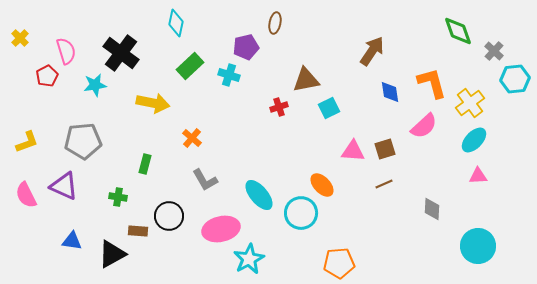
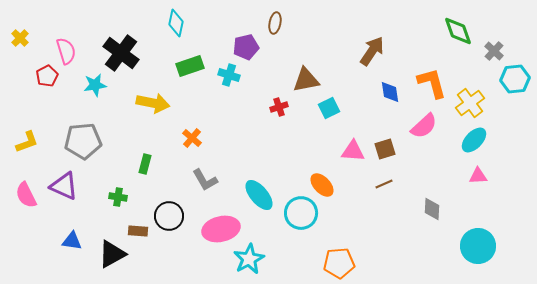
green rectangle at (190, 66): rotated 24 degrees clockwise
